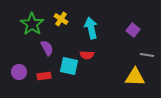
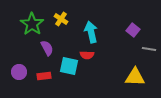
cyan arrow: moved 4 px down
gray line: moved 2 px right, 6 px up
